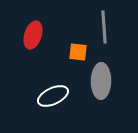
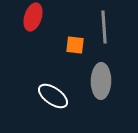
red ellipse: moved 18 px up
orange square: moved 3 px left, 7 px up
white ellipse: rotated 60 degrees clockwise
